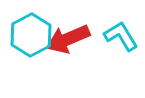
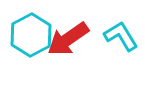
red arrow: rotated 12 degrees counterclockwise
